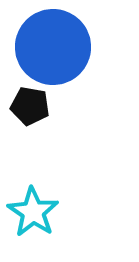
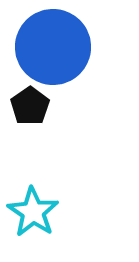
black pentagon: rotated 27 degrees clockwise
